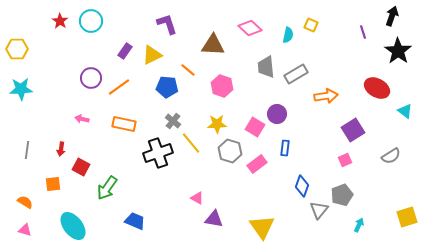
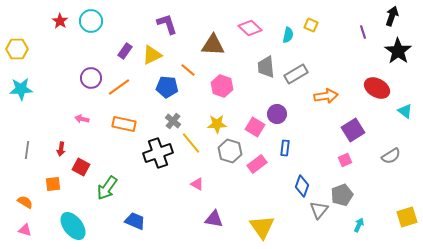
pink triangle at (197, 198): moved 14 px up
